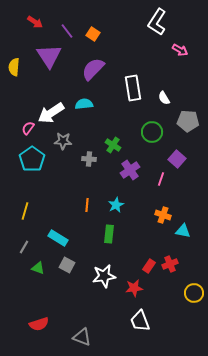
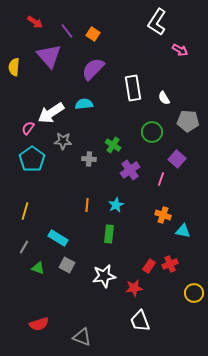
purple triangle: rotated 8 degrees counterclockwise
